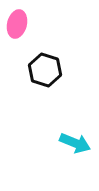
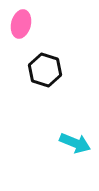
pink ellipse: moved 4 px right
